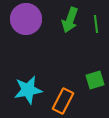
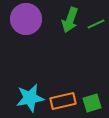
green line: rotated 72 degrees clockwise
green square: moved 3 px left, 23 px down
cyan star: moved 2 px right, 8 px down
orange rectangle: rotated 50 degrees clockwise
